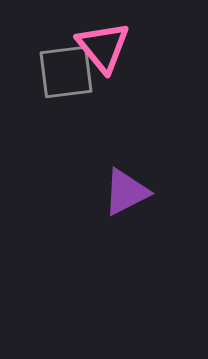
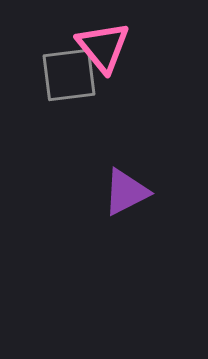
gray square: moved 3 px right, 3 px down
